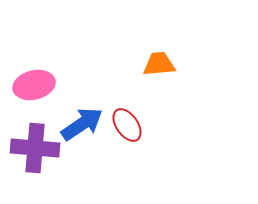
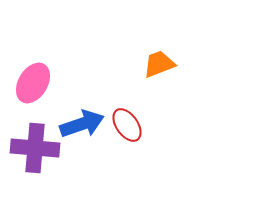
orange trapezoid: rotated 16 degrees counterclockwise
pink ellipse: moved 1 px left, 2 px up; rotated 45 degrees counterclockwise
blue arrow: rotated 15 degrees clockwise
